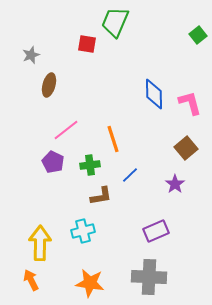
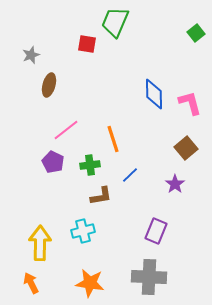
green square: moved 2 px left, 2 px up
purple rectangle: rotated 45 degrees counterclockwise
orange arrow: moved 3 px down
